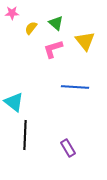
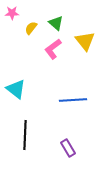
pink L-shape: rotated 20 degrees counterclockwise
blue line: moved 2 px left, 13 px down; rotated 8 degrees counterclockwise
cyan triangle: moved 2 px right, 13 px up
